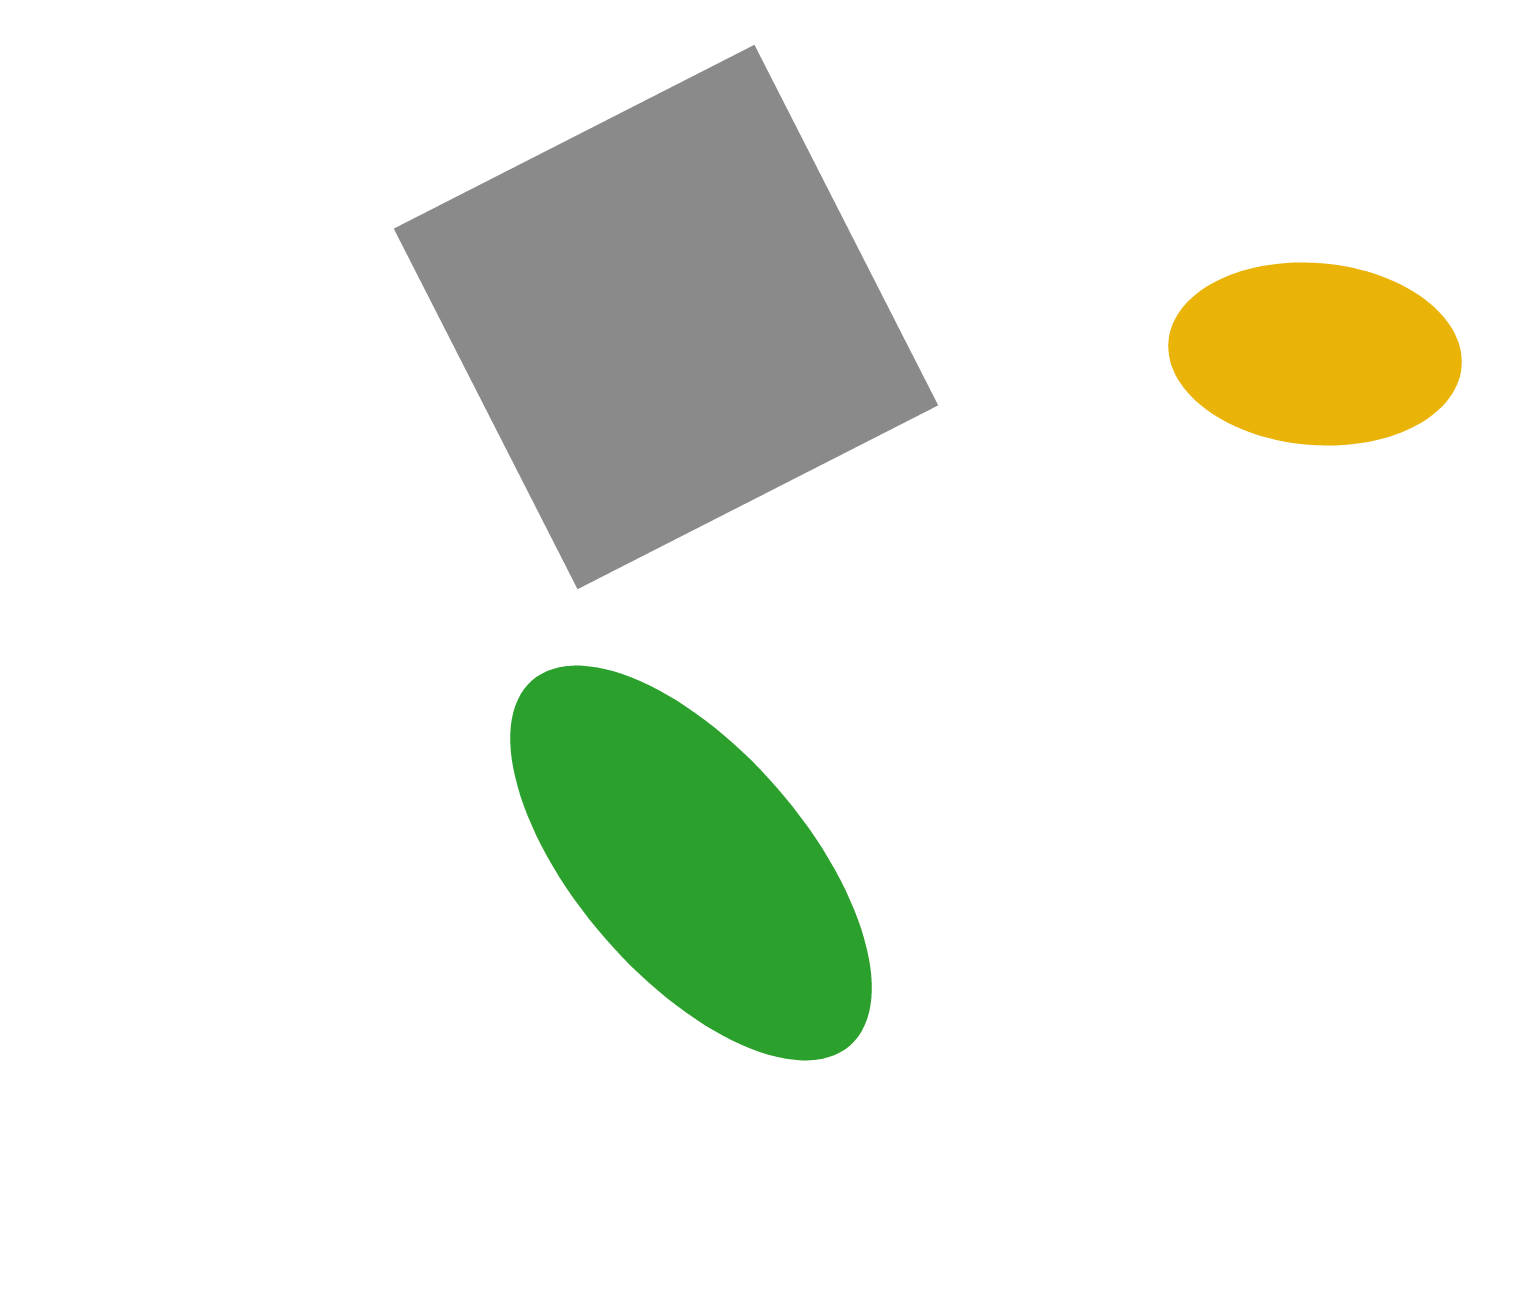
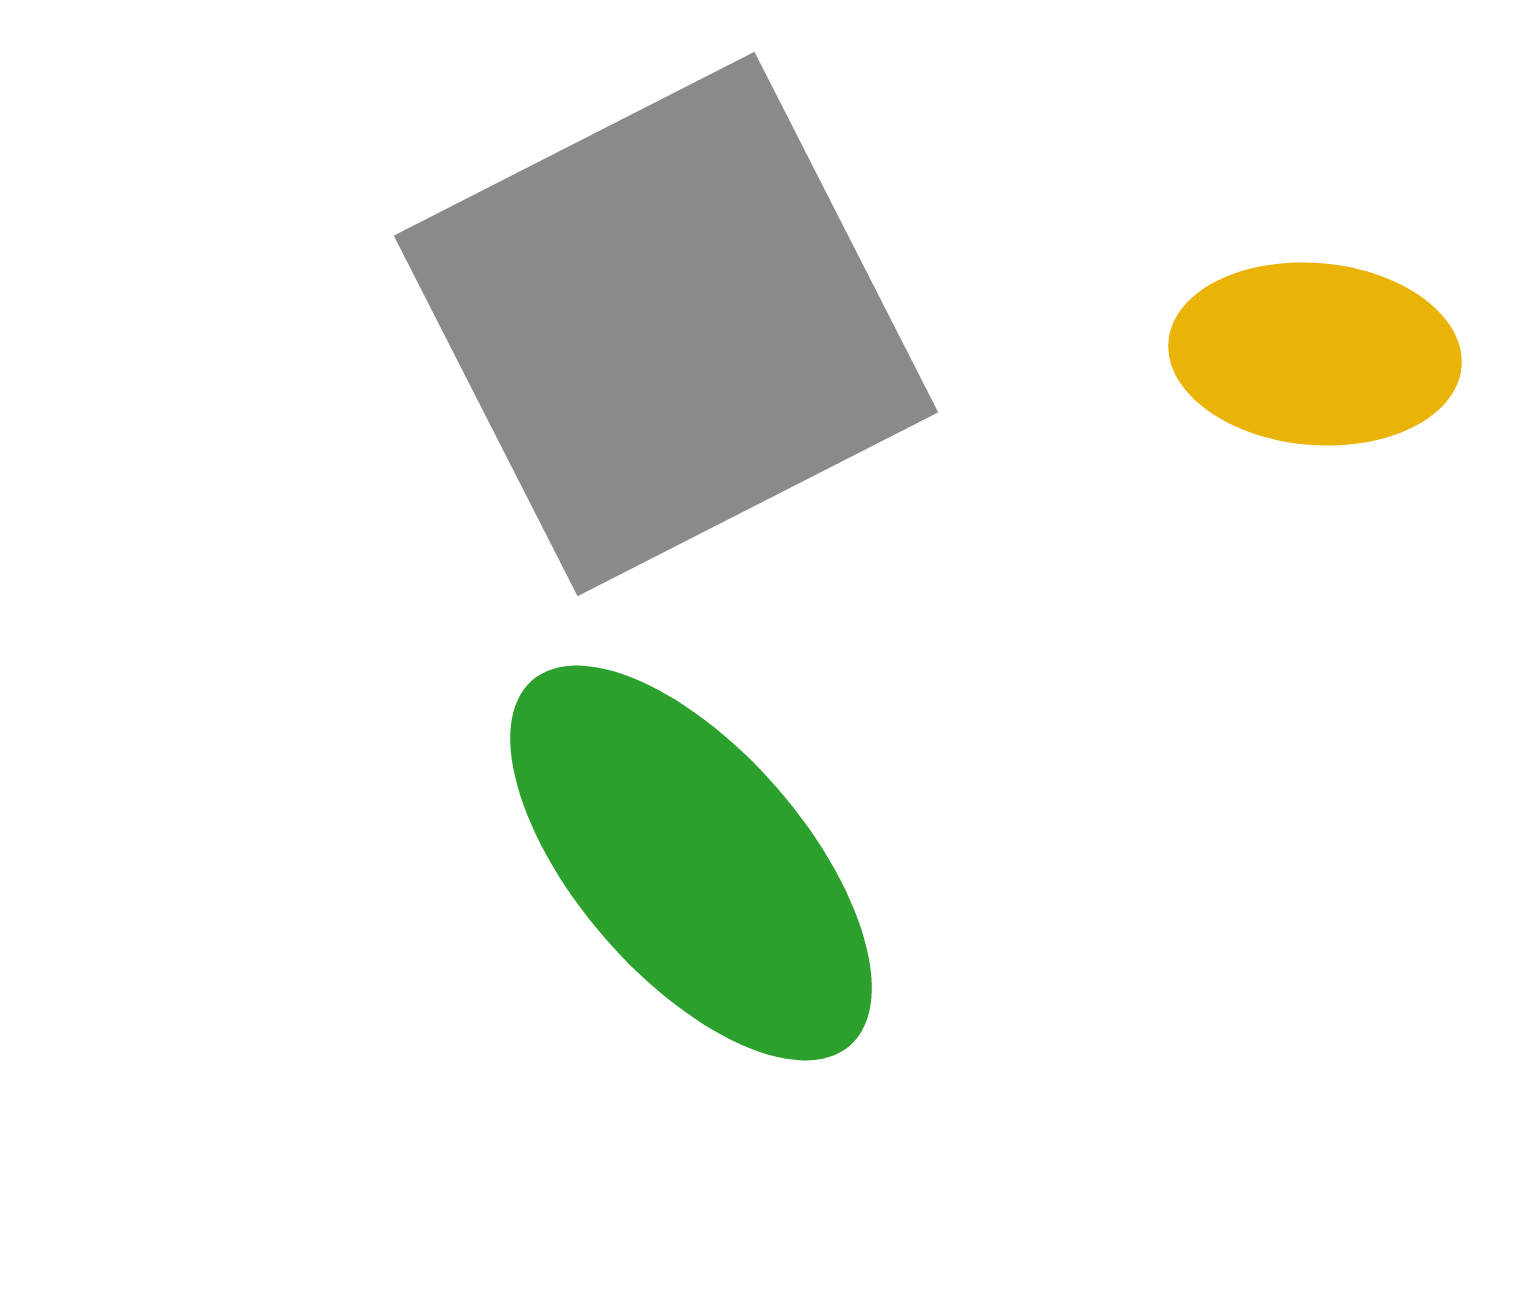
gray square: moved 7 px down
